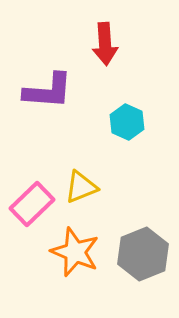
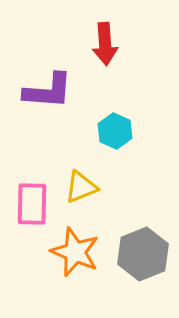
cyan hexagon: moved 12 px left, 9 px down
pink rectangle: rotated 45 degrees counterclockwise
